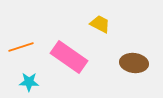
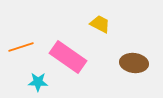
pink rectangle: moved 1 px left
cyan star: moved 9 px right
